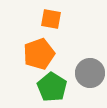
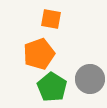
gray circle: moved 6 px down
